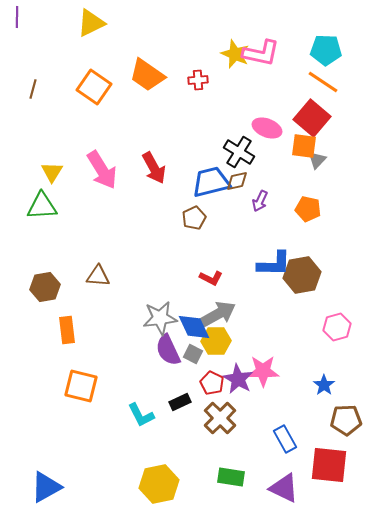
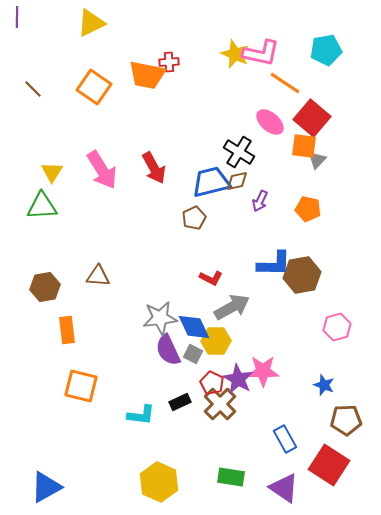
cyan pentagon at (326, 50): rotated 12 degrees counterclockwise
orange trapezoid at (147, 75): rotated 24 degrees counterclockwise
red cross at (198, 80): moved 29 px left, 18 px up
orange line at (323, 82): moved 38 px left, 1 px down
brown line at (33, 89): rotated 60 degrees counterclockwise
pink ellipse at (267, 128): moved 3 px right, 6 px up; rotated 20 degrees clockwise
gray arrow at (218, 314): moved 14 px right, 7 px up
blue star at (324, 385): rotated 15 degrees counterclockwise
cyan L-shape at (141, 415): rotated 56 degrees counterclockwise
brown cross at (220, 418): moved 14 px up
red square at (329, 465): rotated 27 degrees clockwise
yellow hexagon at (159, 484): moved 2 px up; rotated 24 degrees counterclockwise
purple triangle at (284, 488): rotated 8 degrees clockwise
